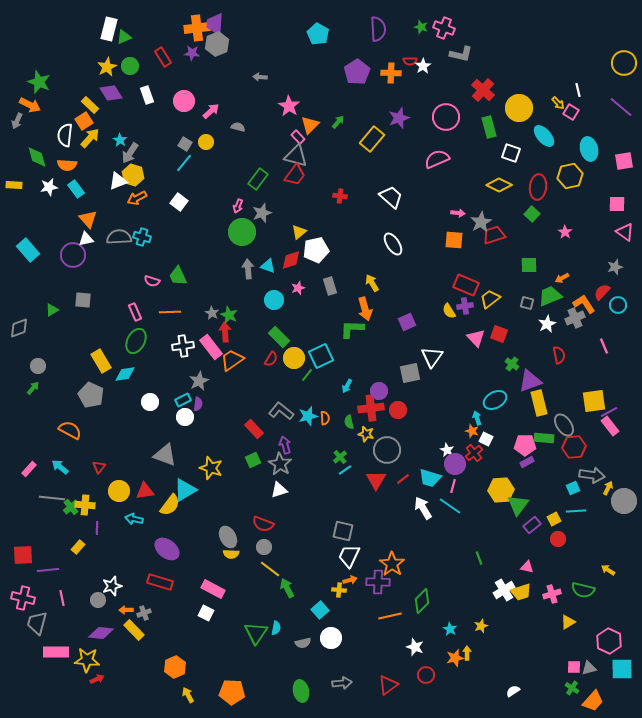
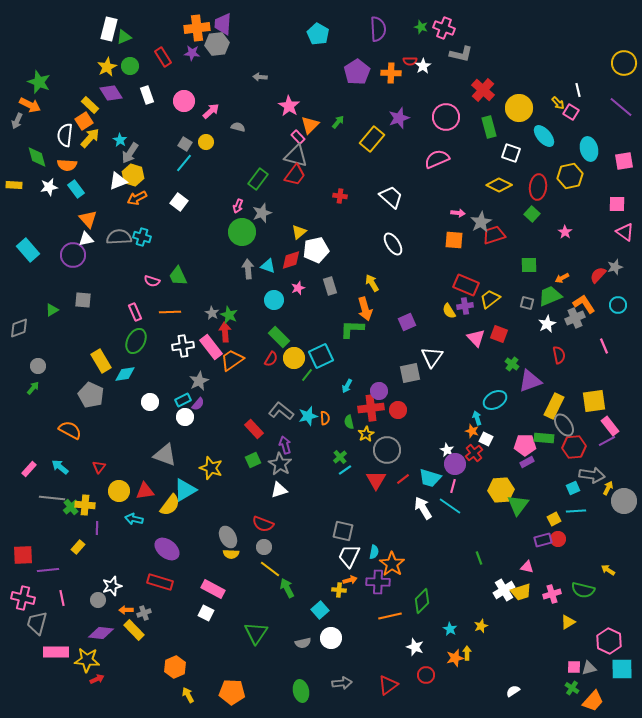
purple trapezoid at (215, 24): moved 8 px right
gray hexagon at (217, 44): rotated 15 degrees clockwise
red semicircle at (602, 292): moved 4 px left, 17 px up
yellow rectangle at (539, 403): moved 15 px right, 3 px down; rotated 40 degrees clockwise
purple semicircle at (198, 404): rotated 32 degrees clockwise
purple line at (609, 412): moved 2 px left, 29 px down
yellow star at (366, 434): rotated 28 degrees clockwise
purple rectangle at (532, 525): moved 11 px right, 15 px down; rotated 24 degrees clockwise
cyan semicircle at (276, 628): moved 98 px right, 76 px up
